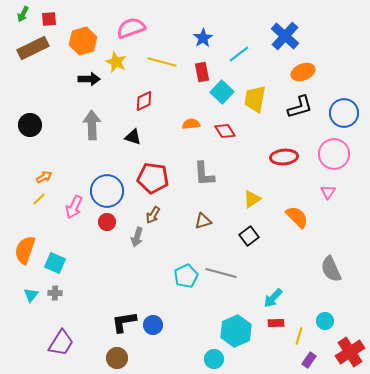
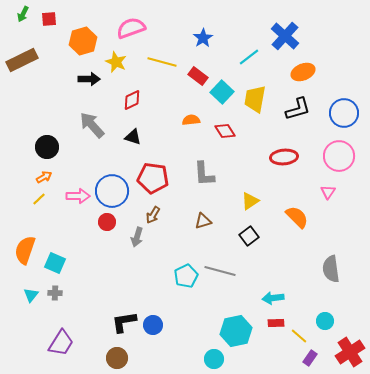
brown rectangle at (33, 48): moved 11 px left, 12 px down
cyan line at (239, 54): moved 10 px right, 3 px down
red rectangle at (202, 72): moved 4 px left, 4 px down; rotated 42 degrees counterclockwise
red diamond at (144, 101): moved 12 px left, 1 px up
black L-shape at (300, 107): moved 2 px left, 2 px down
orange semicircle at (191, 124): moved 4 px up
black circle at (30, 125): moved 17 px right, 22 px down
gray arrow at (92, 125): rotated 40 degrees counterclockwise
pink circle at (334, 154): moved 5 px right, 2 px down
blue circle at (107, 191): moved 5 px right
yellow triangle at (252, 199): moved 2 px left, 2 px down
pink arrow at (74, 207): moved 4 px right, 11 px up; rotated 115 degrees counterclockwise
gray semicircle at (331, 269): rotated 16 degrees clockwise
gray line at (221, 273): moved 1 px left, 2 px up
cyan arrow at (273, 298): rotated 40 degrees clockwise
cyan hexagon at (236, 331): rotated 12 degrees clockwise
yellow line at (299, 336): rotated 66 degrees counterclockwise
purple rectangle at (309, 360): moved 1 px right, 2 px up
